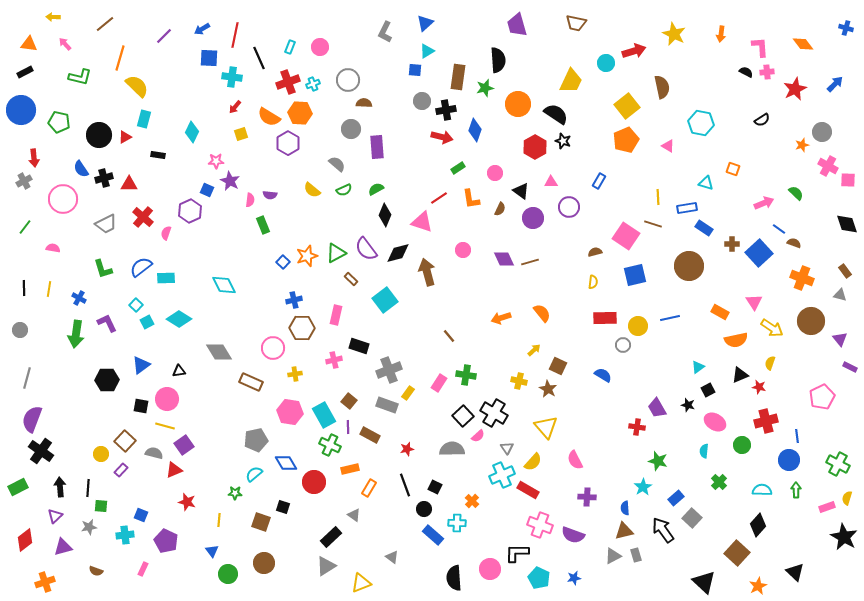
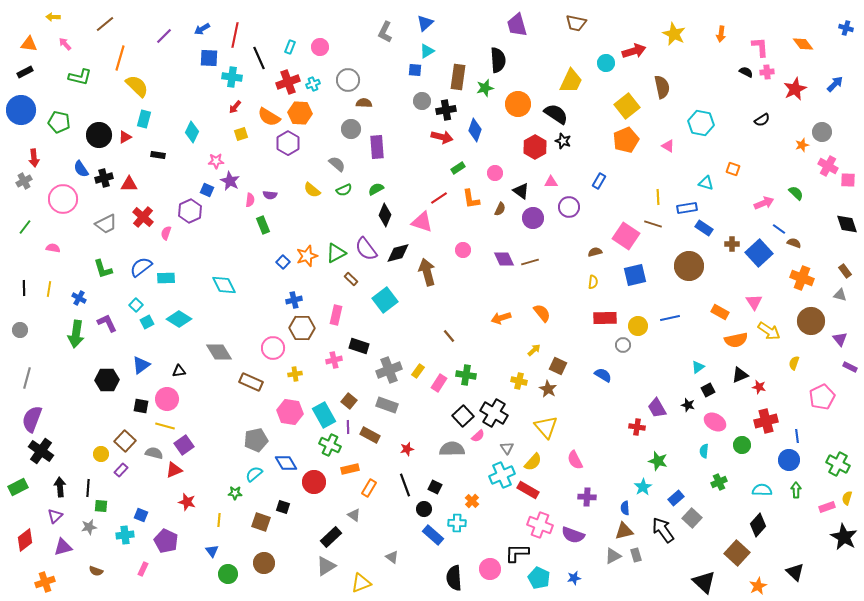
yellow arrow at (772, 328): moved 3 px left, 3 px down
yellow semicircle at (770, 363): moved 24 px right
yellow rectangle at (408, 393): moved 10 px right, 22 px up
green cross at (719, 482): rotated 21 degrees clockwise
